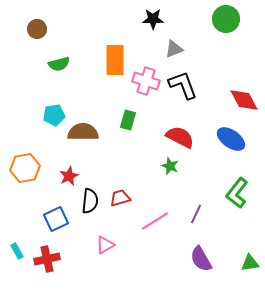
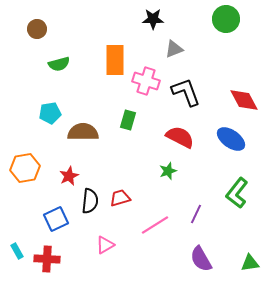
black L-shape: moved 3 px right, 7 px down
cyan pentagon: moved 4 px left, 2 px up
green star: moved 2 px left, 5 px down; rotated 30 degrees clockwise
pink line: moved 4 px down
red cross: rotated 15 degrees clockwise
